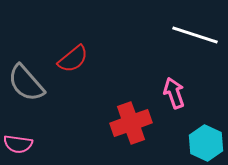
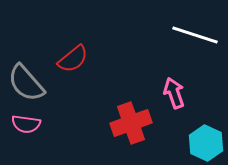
pink semicircle: moved 8 px right, 20 px up
